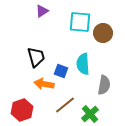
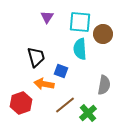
purple triangle: moved 5 px right, 6 px down; rotated 24 degrees counterclockwise
brown circle: moved 1 px down
cyan semicircle: moved 3 px left, 15 px up
red hexagon: moved 1 px left, 7 px up
green cross: moved 2 px left, 1 px up
